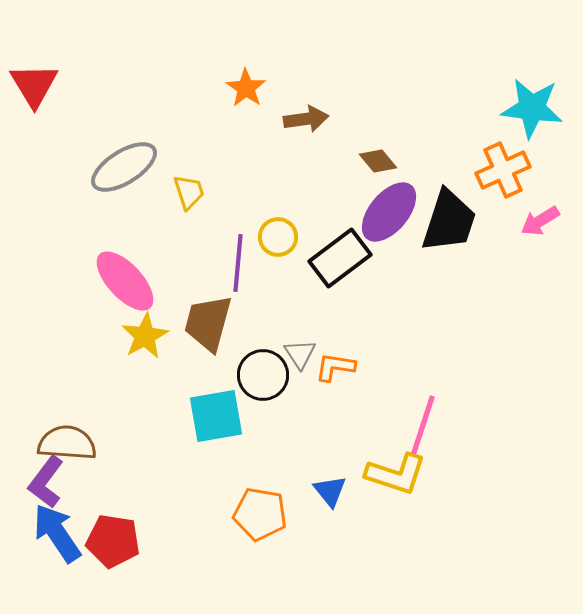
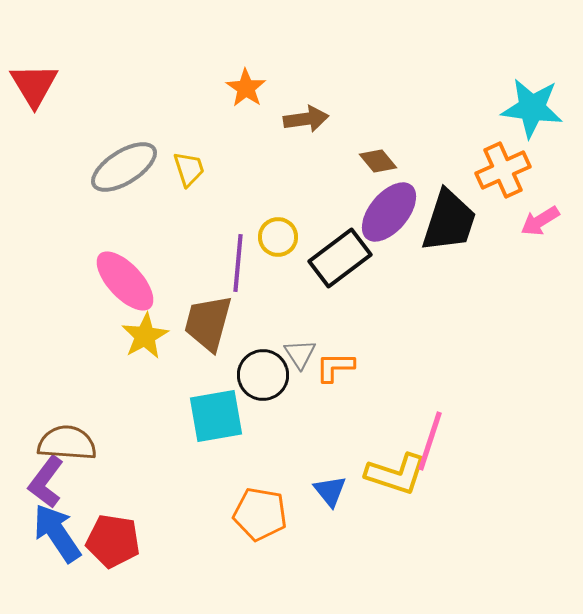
yellow trapezoid: moved 23 px up
orange L-shape: rotated 9 degrees counterclockwise
pink line: moved 7 px right, 16 px down
